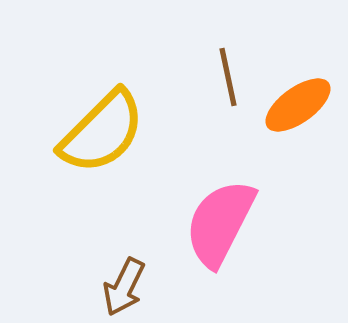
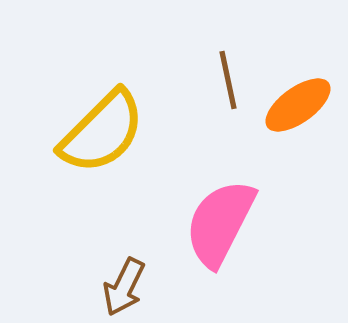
brown line: moved 3 px down
